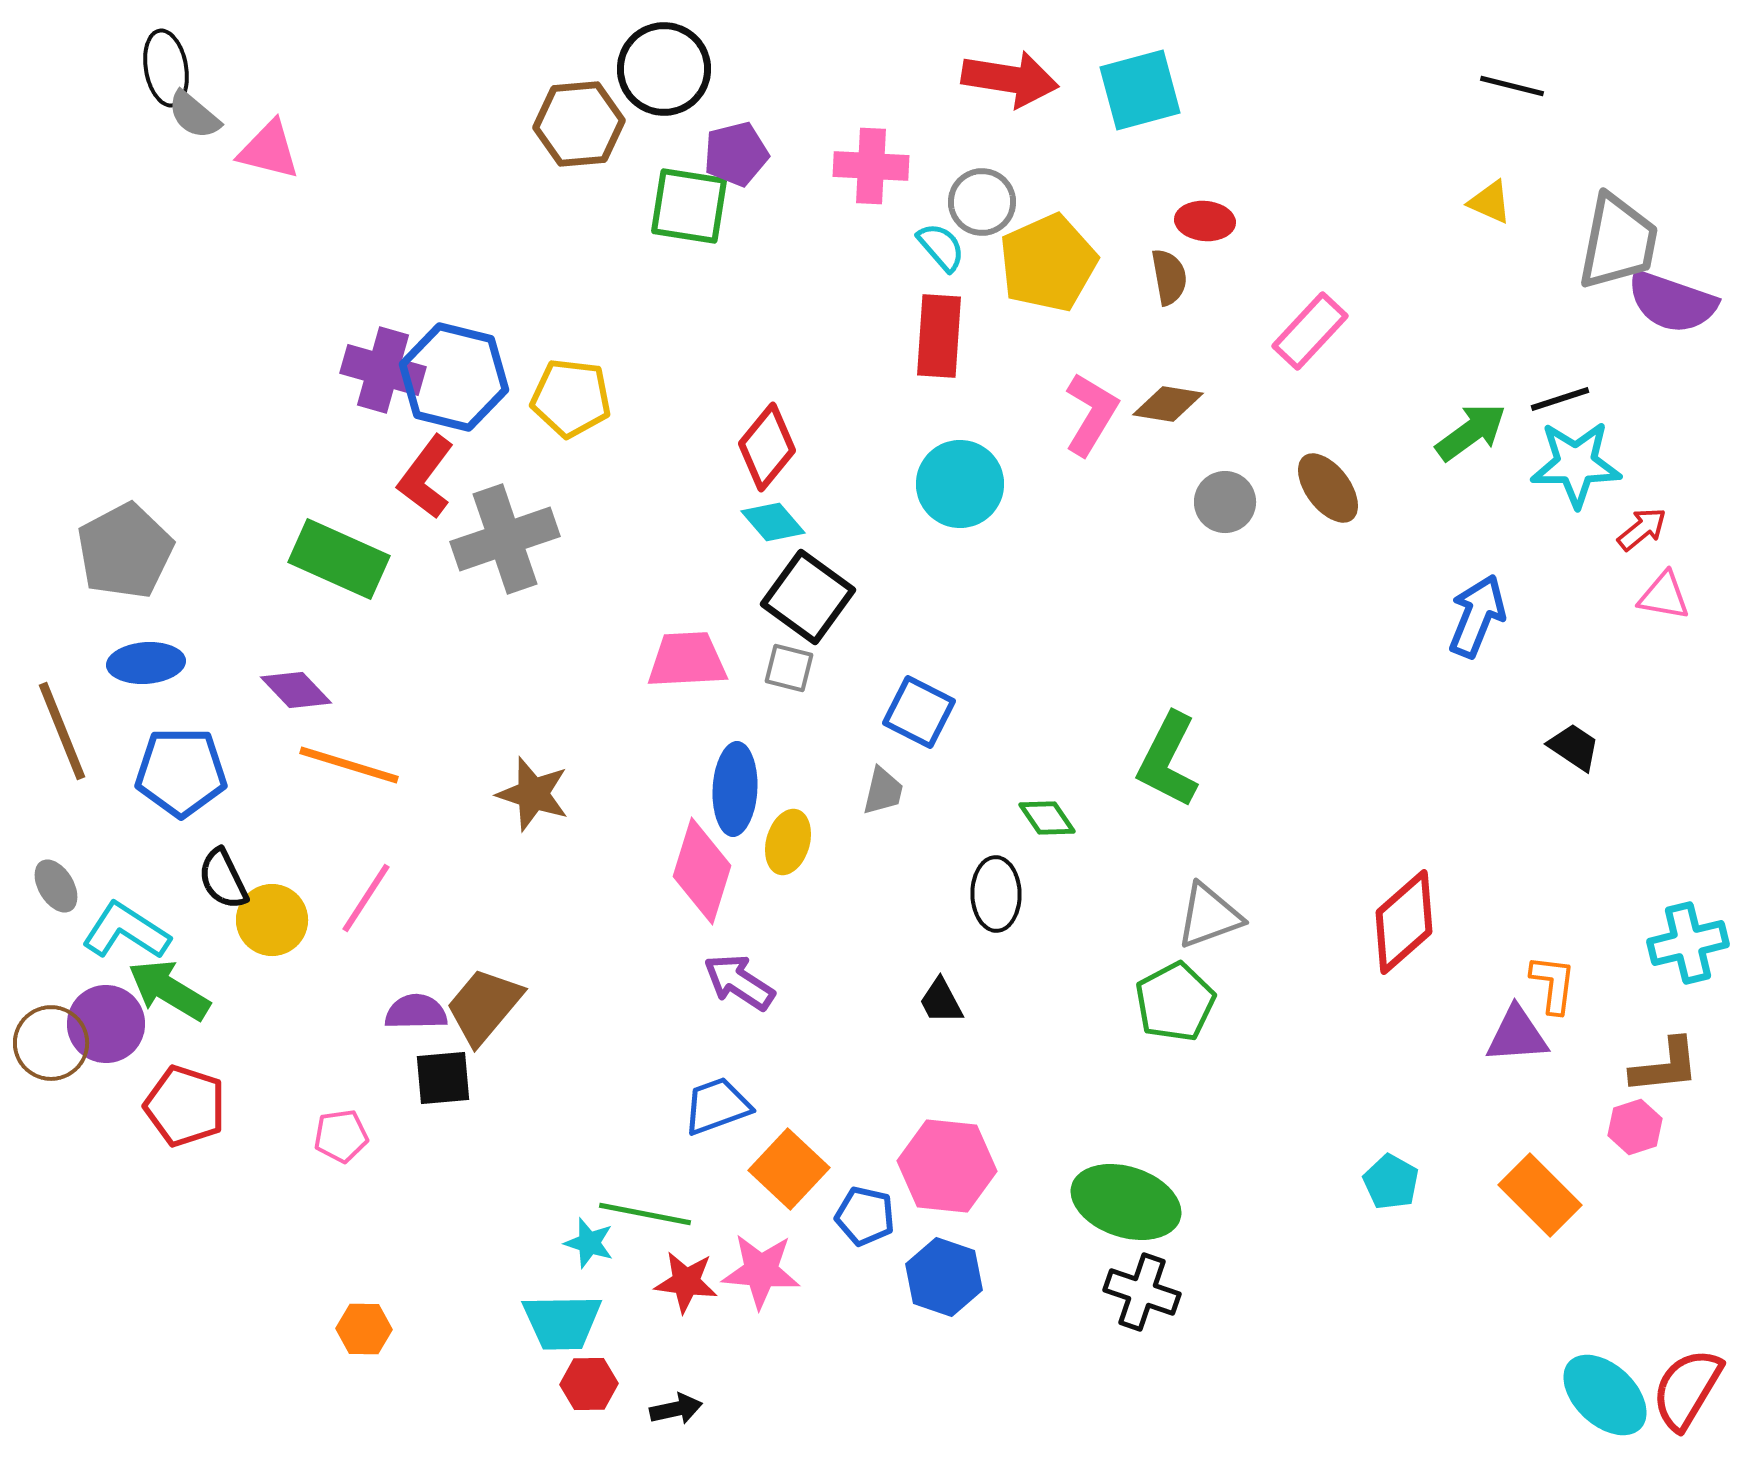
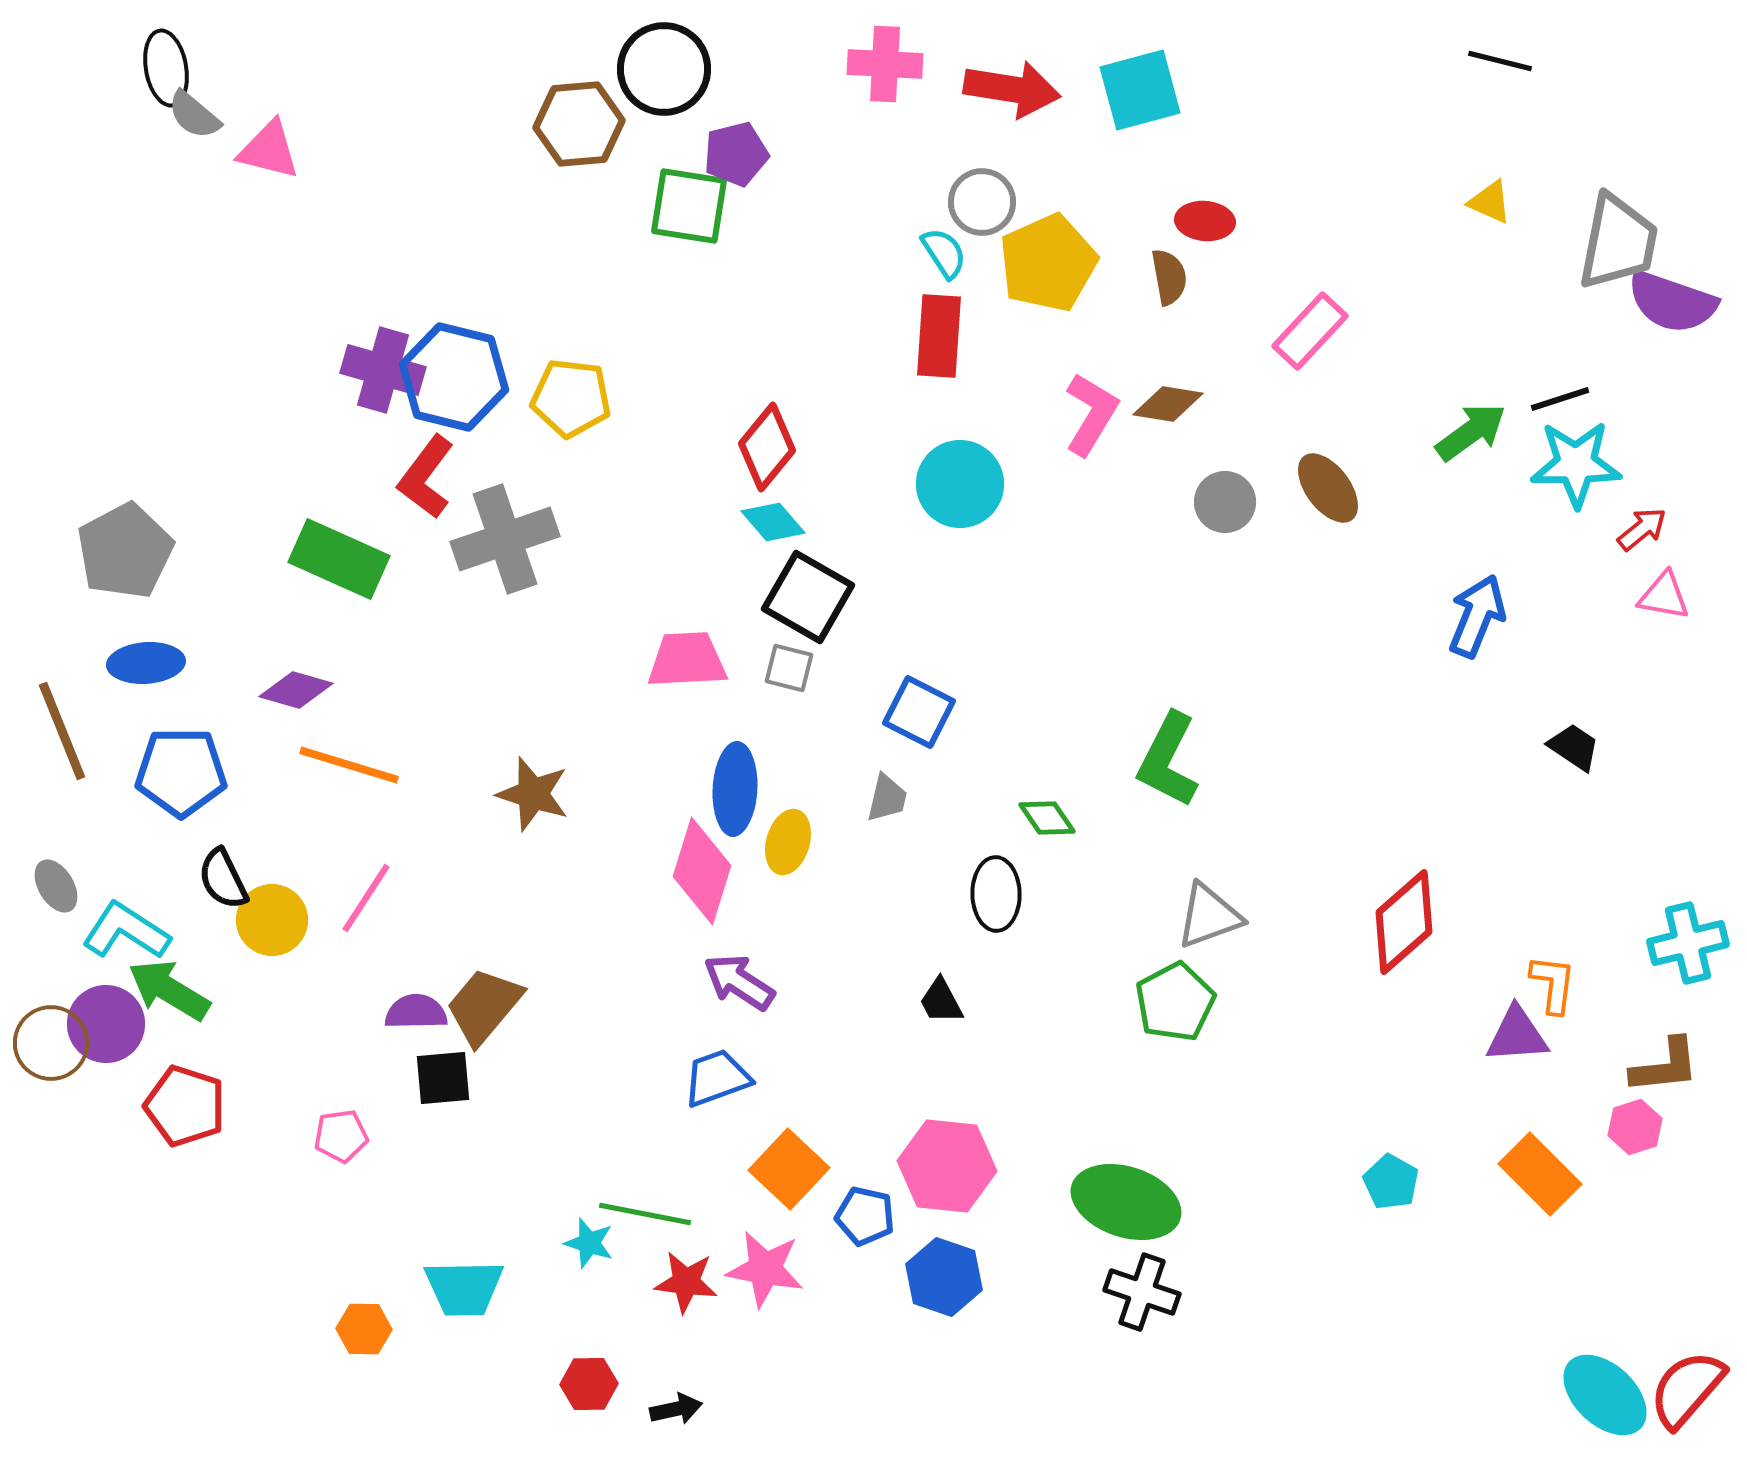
red arrow at (1010, 79): moved 2 px right, 10 px down
black line at (1512, 86): moved 12 px left, 25 px up
pink cross at (871, 166): moved 14 px right, 102 px up
cyan semicircle at (941, 247): moved 3 px right, 6 px down; rotated 8 degrees clockwise
black square at (808, 597): rotated 6 degrees counterclockwise
purple diamond at (296, 690): rotated 30 degrees counterclockwise
gray trapezoid at (883, 791): moved 4 px right, 7 px down
blue trapezoid at (717, 1106): moved 28 px up
orange rectangle at (1540, 1195): moved 21 px up
pink star at (761, 1271): moved 4 px right, 2 px up; rotated 6 degrees clockwise
cyan trapezoid at (562, 1322): moved 98 px left, 34 px up
red semicircle at (1687, 1389): rotated 10 degrees clockwise
